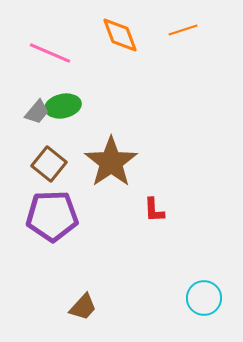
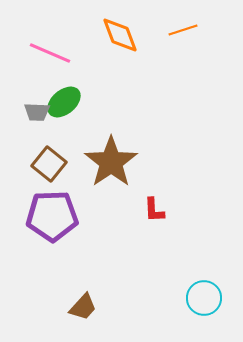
green ellipse: moved 1 px right, 4 px up; rotated 28 degrees counterclockwise
gray trapezoid: rotated 52 degrees clockwise
